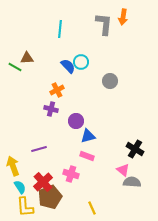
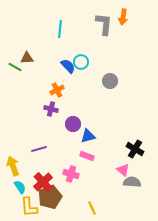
purple circle: moved 3 px left, 3 px down
yellow L-shape: moved 4 px right
